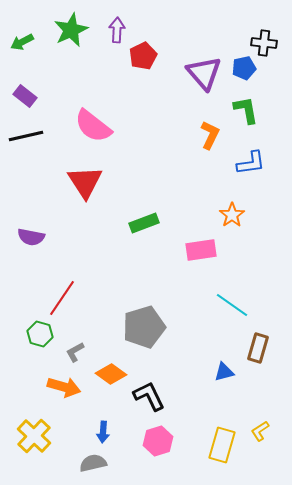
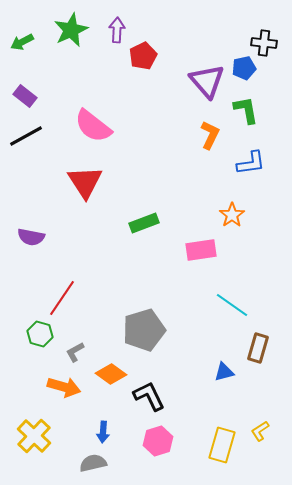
purple triangle: moved 3 px right, 8 px down
black line: rotated 16 degrees counterclockwise
gray pentagon: moved 3 px down
